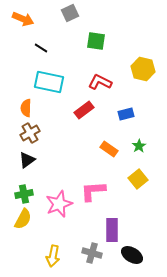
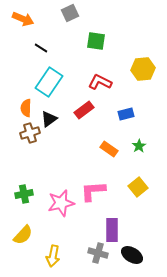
yellow hexagon: rotated 20 degrees counterclockwise
cyan rectangle: rotated 68 degrees counterclockwise
brown cross: rotated 12 degrees clockwise
black triangle: moved 22 px right, 41 px up
yellow square: moved 8 px down
pink star: moved 2 px right, 1 px up; rotated 8 degrees clockwise
yellow semicircle: moved 16 px down; rotated 15 degrees clockwise
gray cross: moved 6 px right
